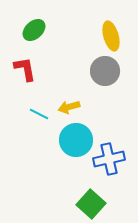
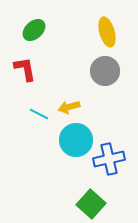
yellow ellipse: moved 4 px left, 4 px up
